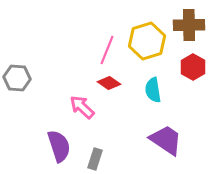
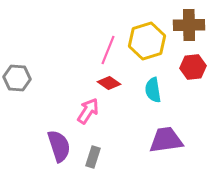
pink line: moved 1 px right
red hexagon: rotated 25 degrees clockwise
pink arrow: moved 6 px right, 4 px down; rotated 80 degrees clockwise
purple trapezoid: rotated 42 degrees counterclockwise
gray rectangle: moved 2 px left, 2 px up
